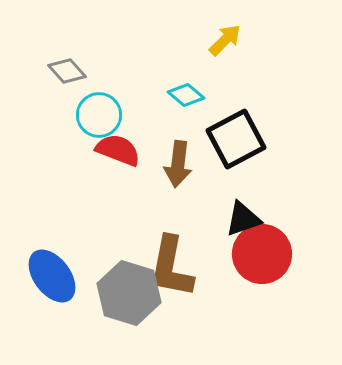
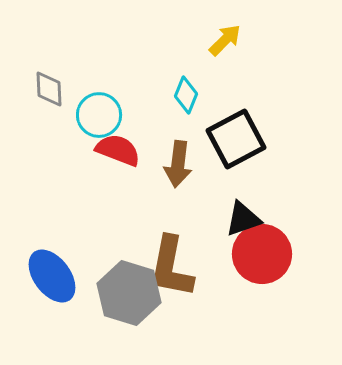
gray diamond: moved 18 px left, 18 px down; rotated 39 degrees clockwise
cyan diamond: rotated 72 degrees clockwise
